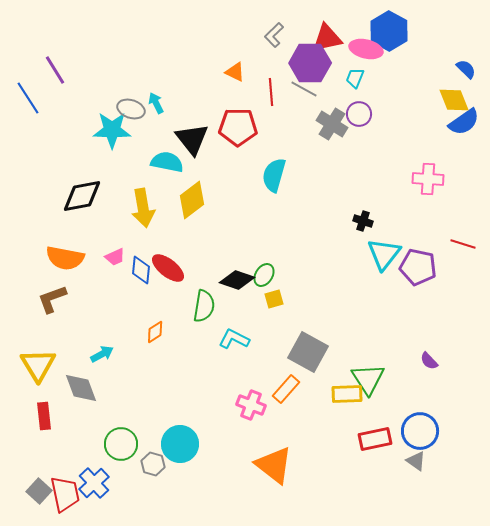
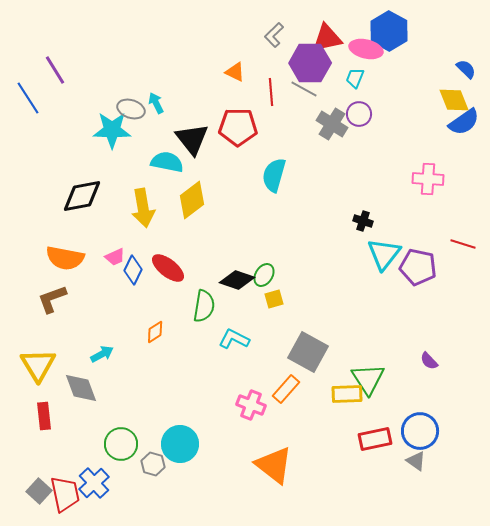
blue diamond at (141, 270): moved 8 px left; rotated 20 degrees clockwise
